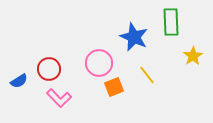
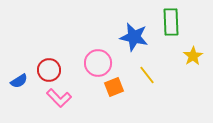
blue star: rotated 12 degrees counterclockwise
pink circle: moved 1 px left
red circle: moved 1 px down
